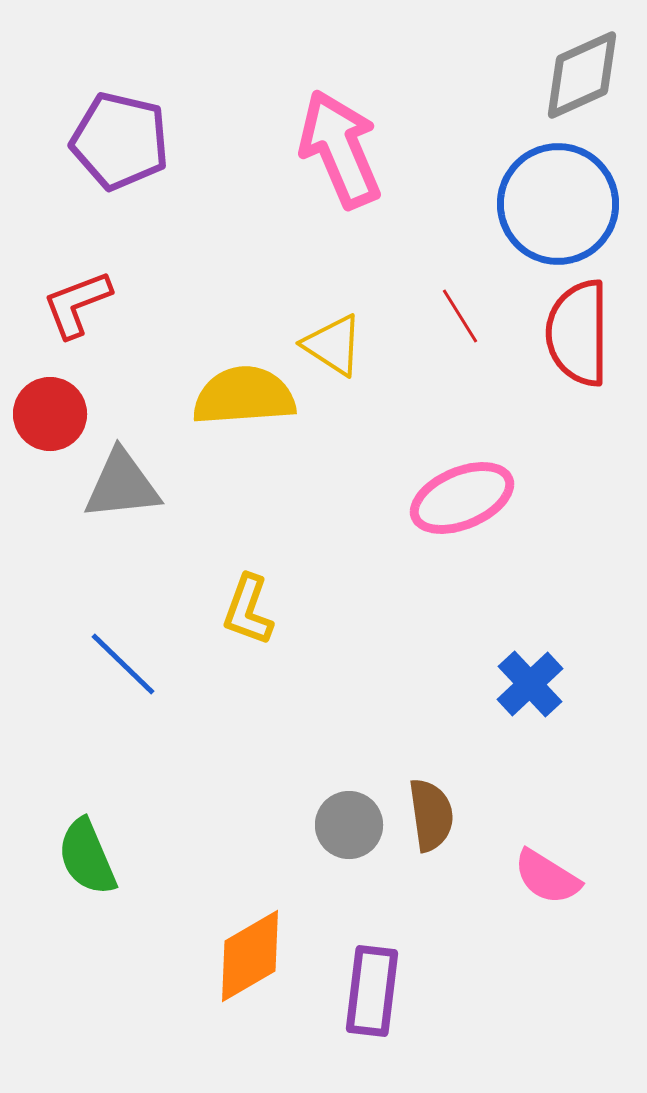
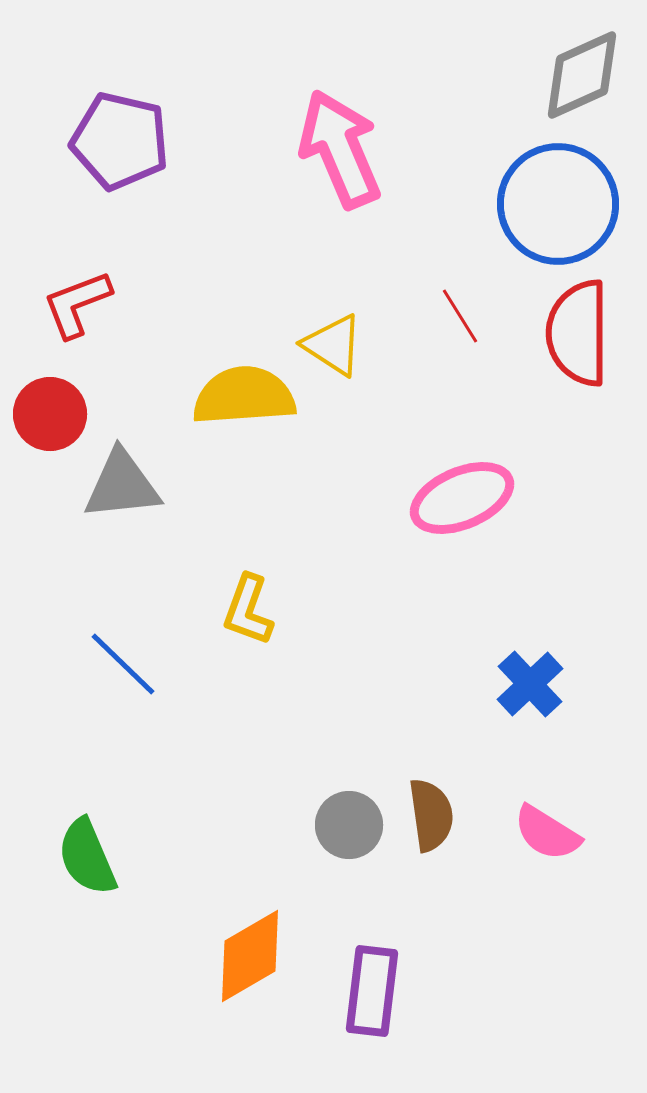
pink semicircle: moved 44 px up
